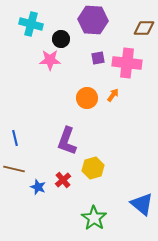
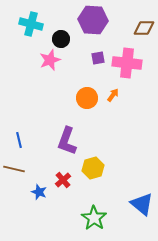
pink star: rotated 20 degrees counterclockwise
blue line: moved 4 px right, 2 px down
blue star: moved 1 px right, 5 px down
